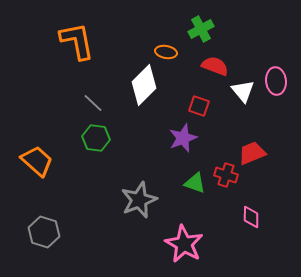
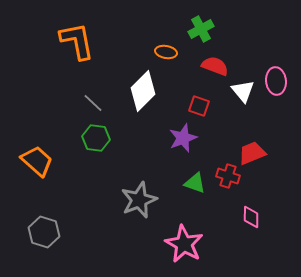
white diamond: moved 1 px left, 6 px down
red cross: moved 2 px right, 1 px down
